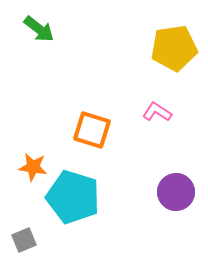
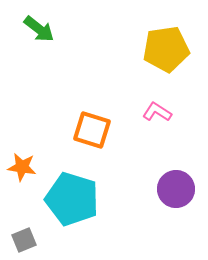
yellow pentagon: moved 8 px left, 1 px down
orange star: moved 11 px left
purple circle: moved 3 px up
cyan pentagon: moved 1 px left, 2 px down
